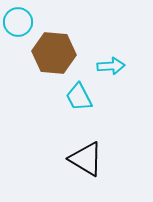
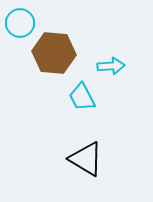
cyan circle: moved 2 px right, 1 px down
cyan trapezoid: moved 3 px right
